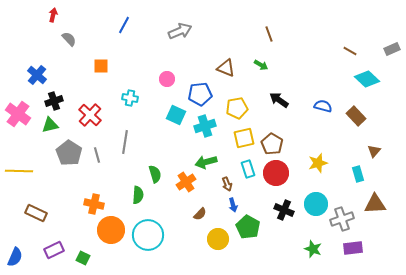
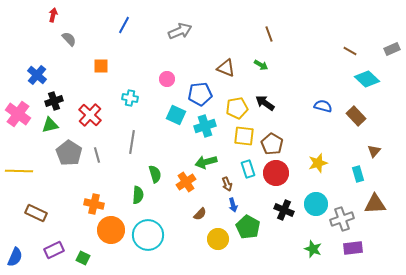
black arrow at (279, 100): moved 14 px left, 3 px down
yellow square at (244, 138): moved 2 px up; rotated 20 degrees clockwise
gray line at (125, 142): moved 7 px right
